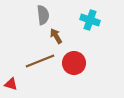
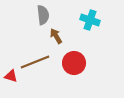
brown line: moved 5 px left, 1 px down
red triangle: moved 8 px up
